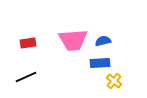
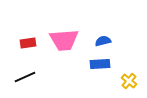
pink trapezoid: moved 9 px left
blue rectangle: moved 1 px down
black line: moved 1 px left
yellow cross: moved 15 px right
